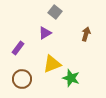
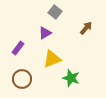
brown arrow: moved 6 px up; rotated 24 degrees clockwise
yellow triangle: moved 5 px up
